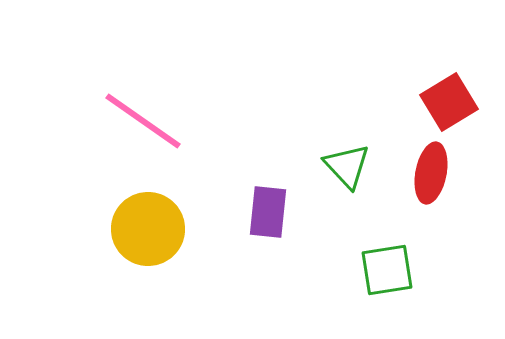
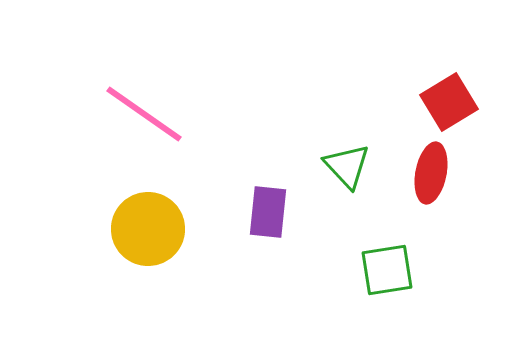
pink line: moved 1 px right, 7 px up
